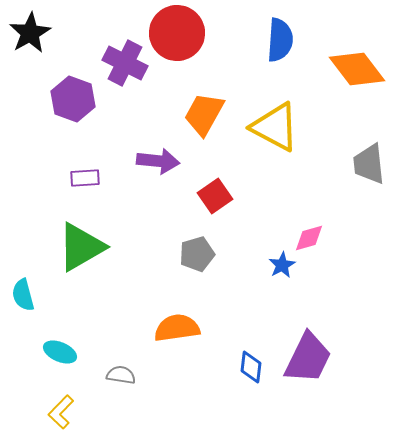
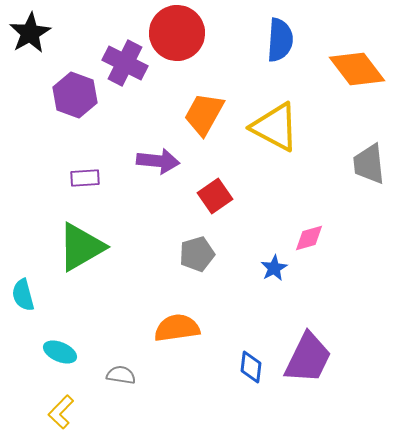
purple hexagon: moved 2 px right, 4 px up
blue star: moved 8 px left, 3 px down
